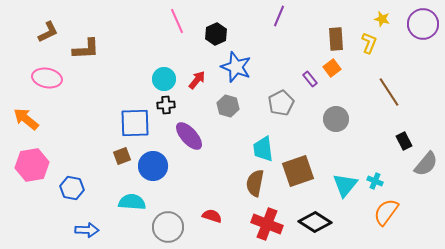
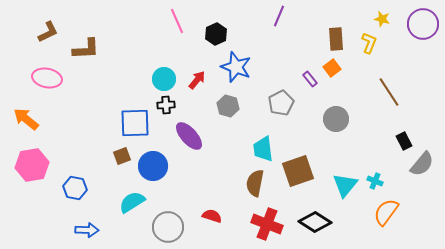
gray semicircle at (426, 164): moved 4 px left
blue hexagon at (72, 188): moved 3 px right
cyan semicircle at (132, 202): rotated 36 degrees counterclockwise
